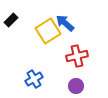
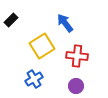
blue arrow: rotated 12 degrees clockwise
yellow square: moved 6 px left, 15 px down
red cross: rotated 20 degrees clockwise
